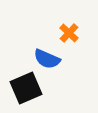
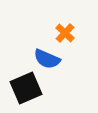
orange cross: moved 4 px left
